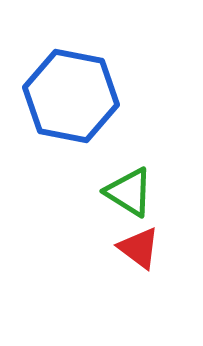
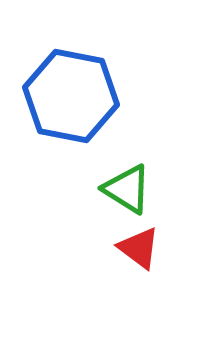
green triangle: moved 2 px left, 3 px up
